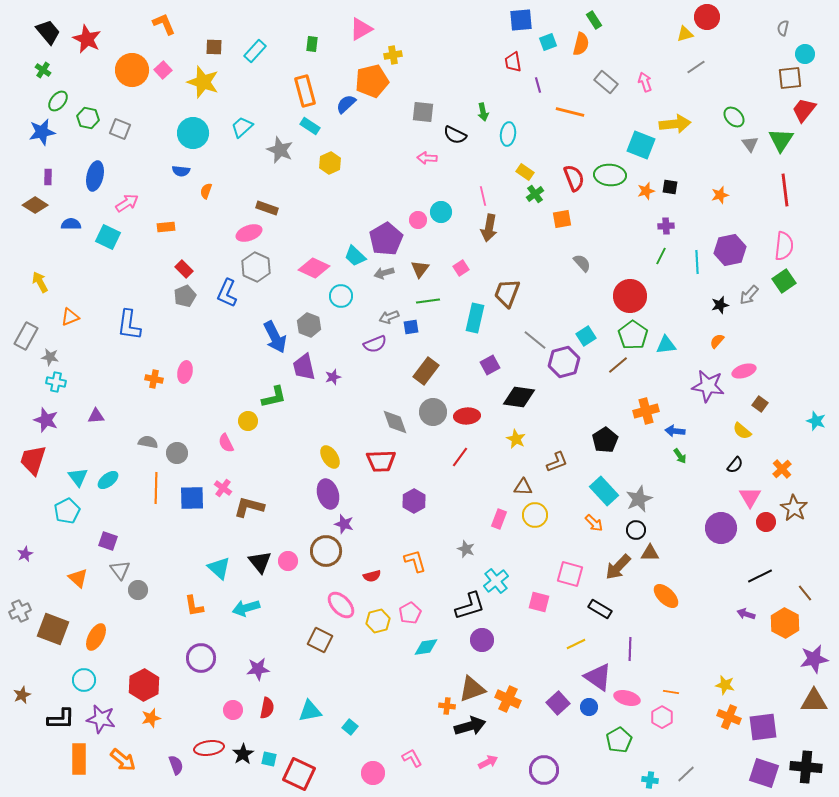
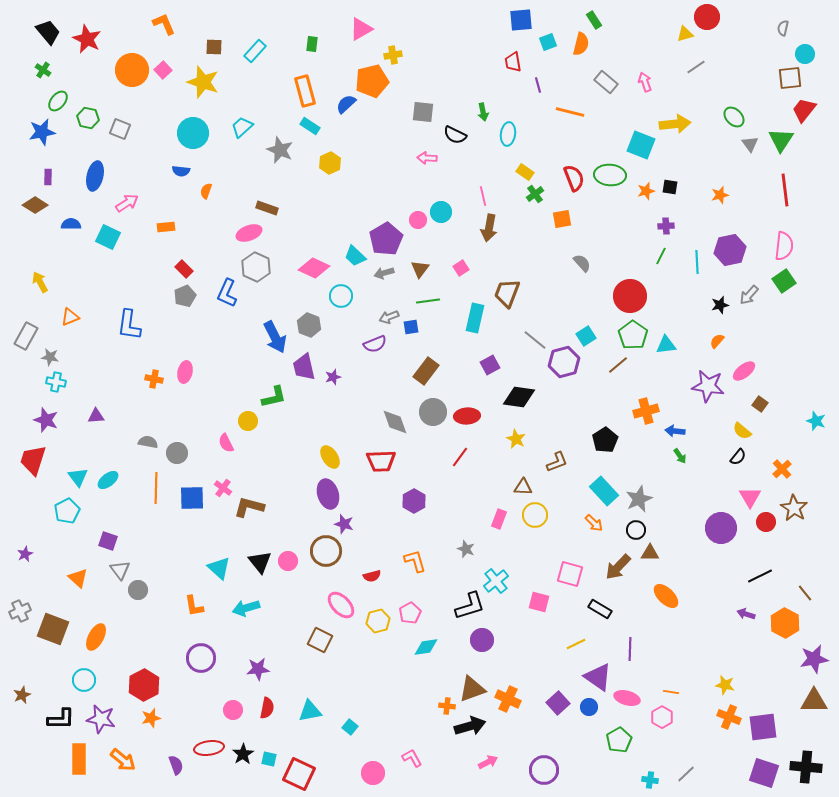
pink ellipse at (744, 371): rotated 20 degrees counterclockwise
black semicircle at (735, 465): moved 3 px right, 8 px up
